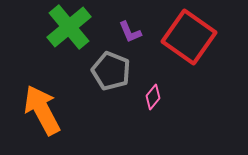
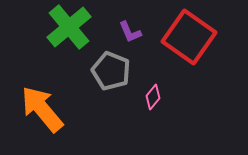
orange arrow: moved 1 px up; rotated 12 degrees counterclockwise
